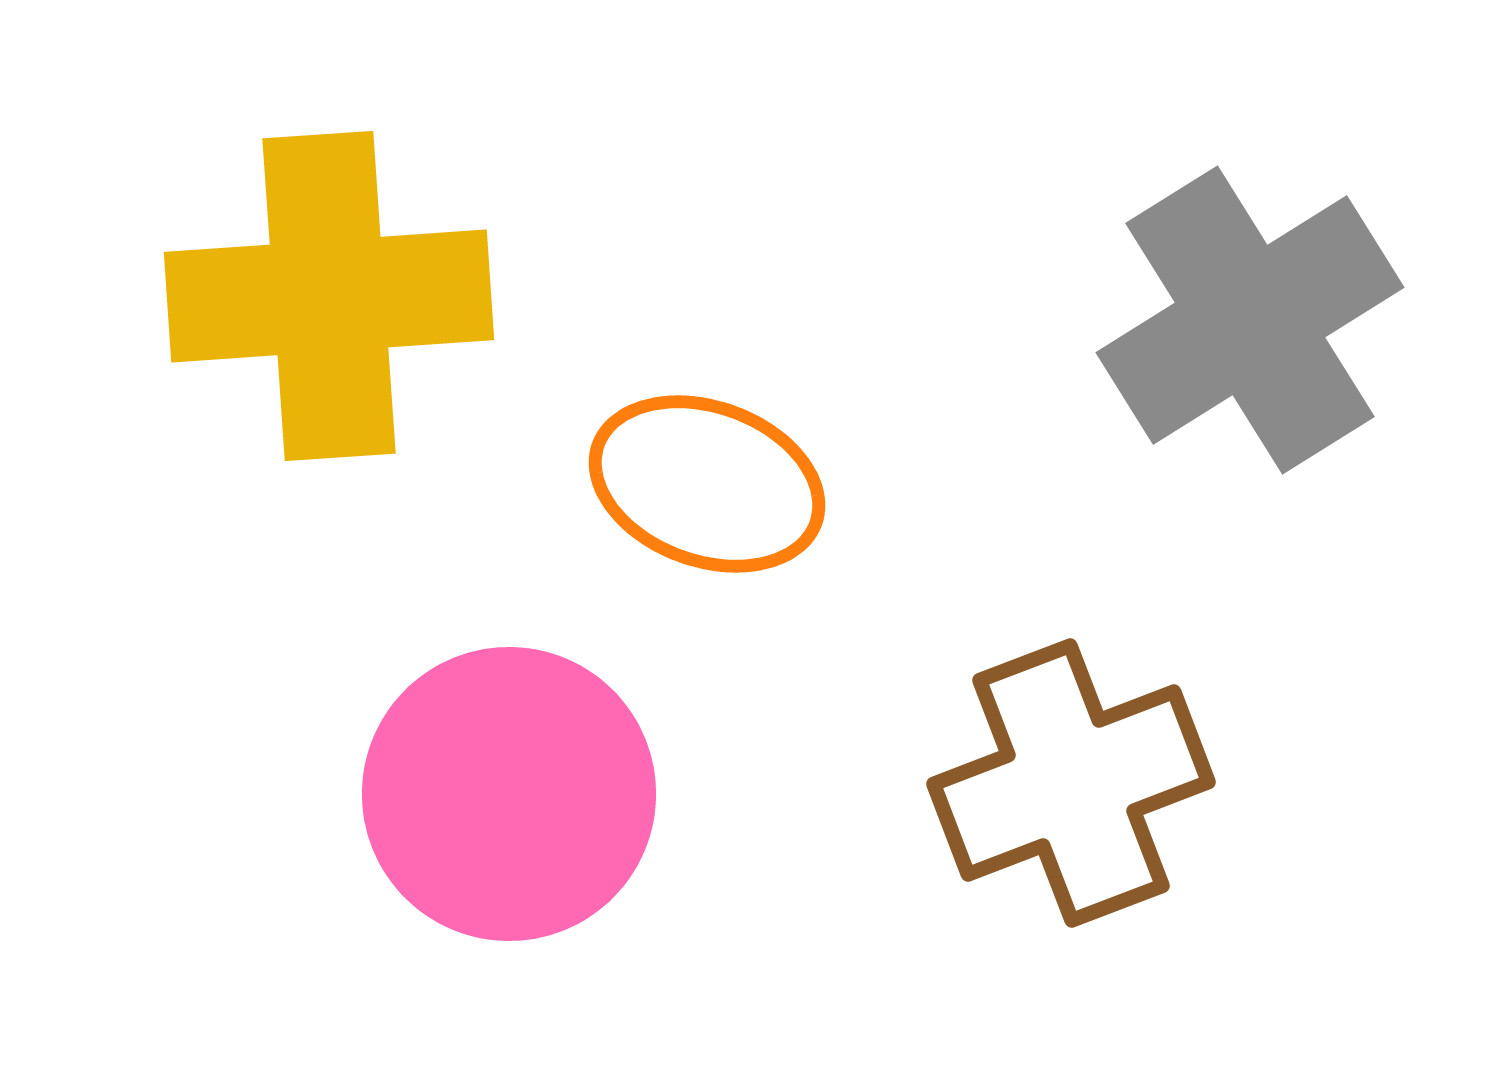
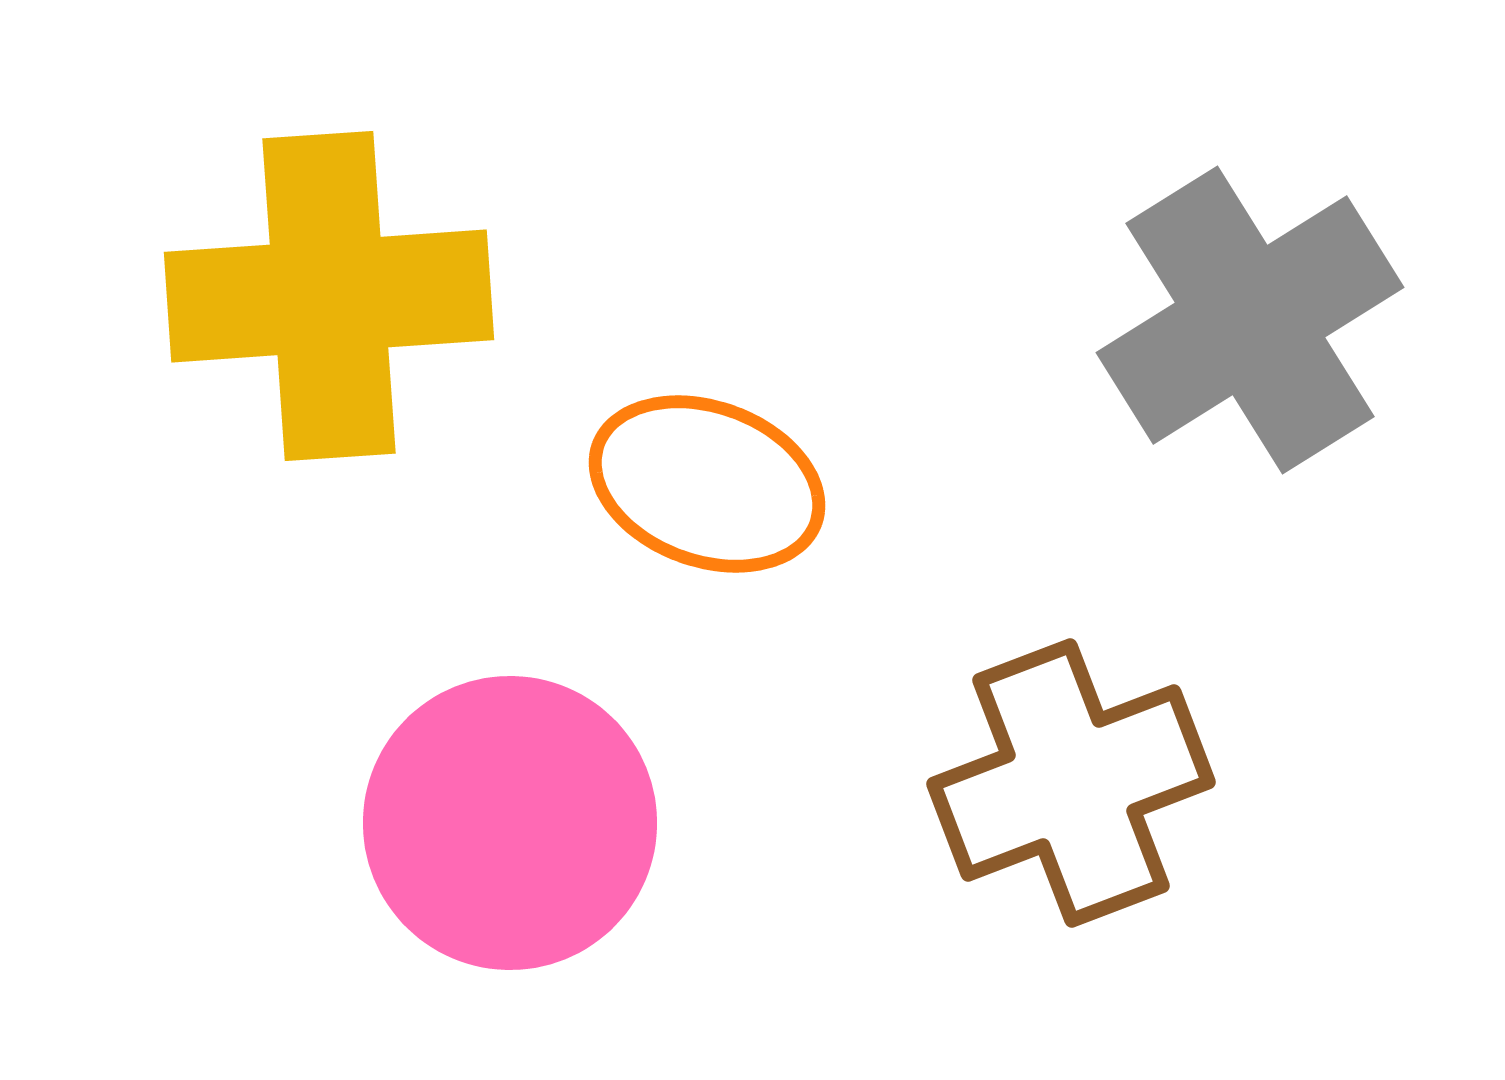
pink circle: moved 1 px right, 29 px down
